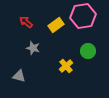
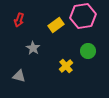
red arrow: moved 7 px left, 2 px up; rotated 112 degrees counterclockwise
gray star: rotated 16 degrees clockwise
